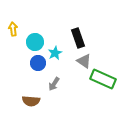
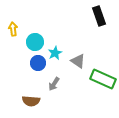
black rectangle: moved 21 px right, 22 px up
gray triangle: moved 6 px left
